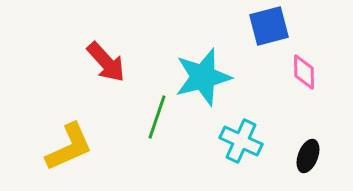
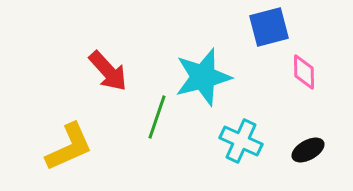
blue square: moved 1 px down
red arrow: moved 2 px right, 9 px down
black ellipse: moved 6 px up; rotated 40 degrees clockwise
